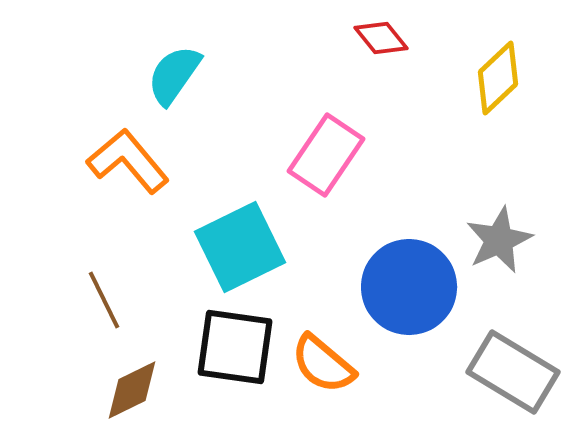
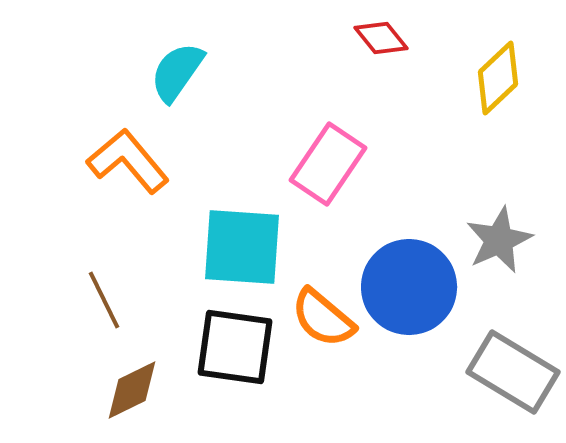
cyan semicircle: moved 3 px right, 3 px up
pink rectangle: moved 2 px right, 9 px down
cyan square: moved 2 px right; rotated 30 degrees clockwise
orange semicircle: moved 46 px up
